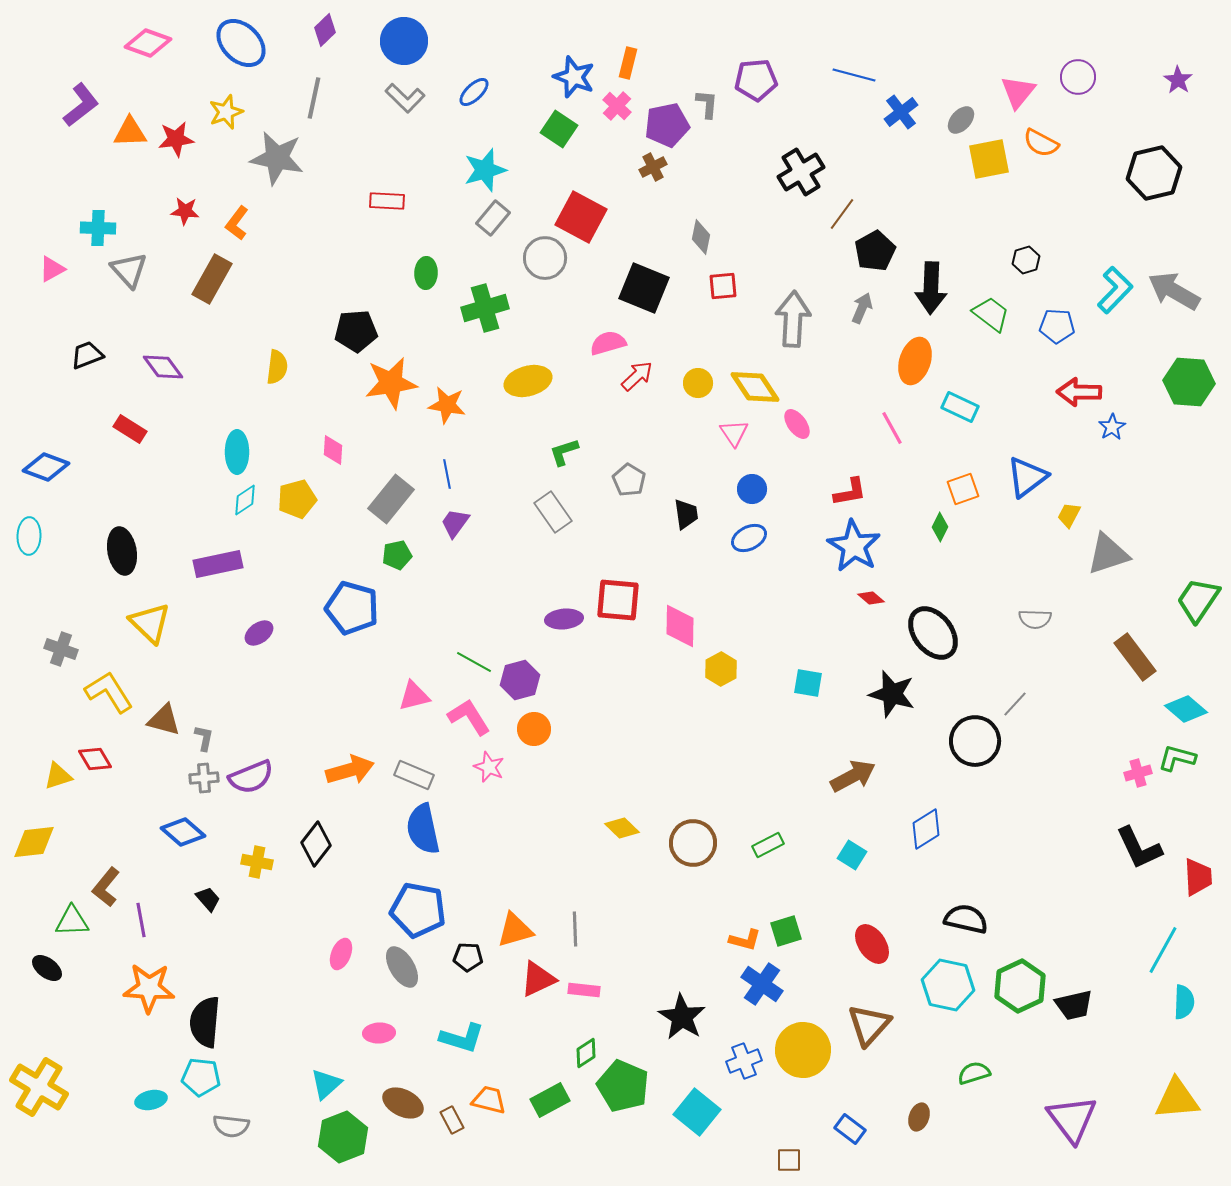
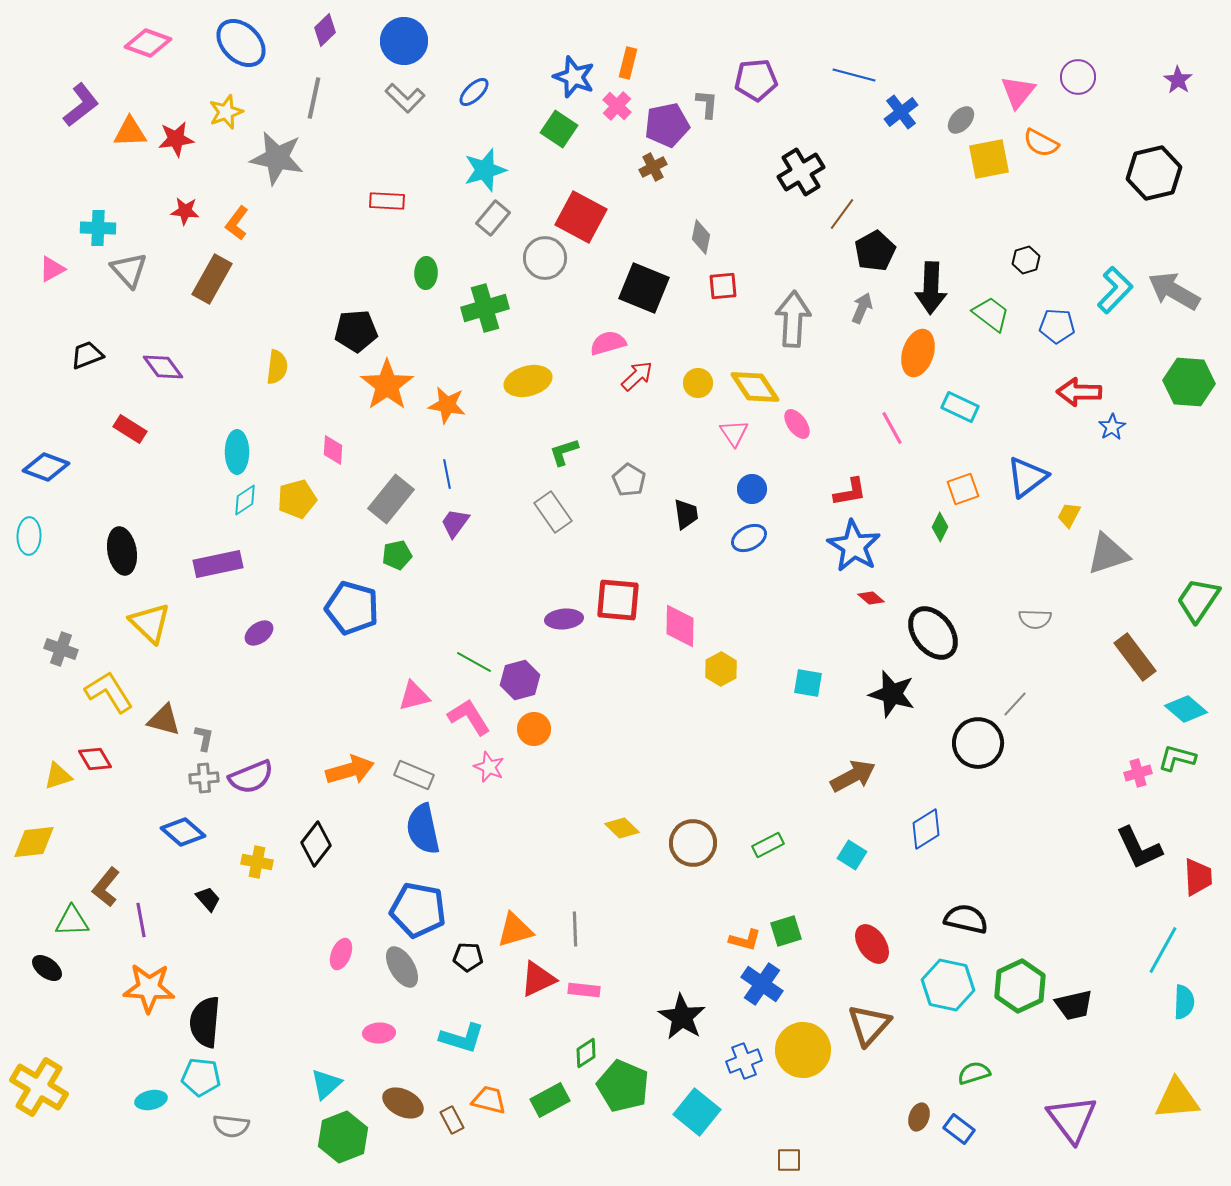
orange ellipse at (915, 361): moved 3 px right, 8 px up
orange star at (391, 383): moved 4 px left, 2 px down; rotated 26 degrees counterclockwise
black circle at (975, 741): moved 3 px right, 2 px down
blue rectangle at (850, 1129): moved 109 px right
